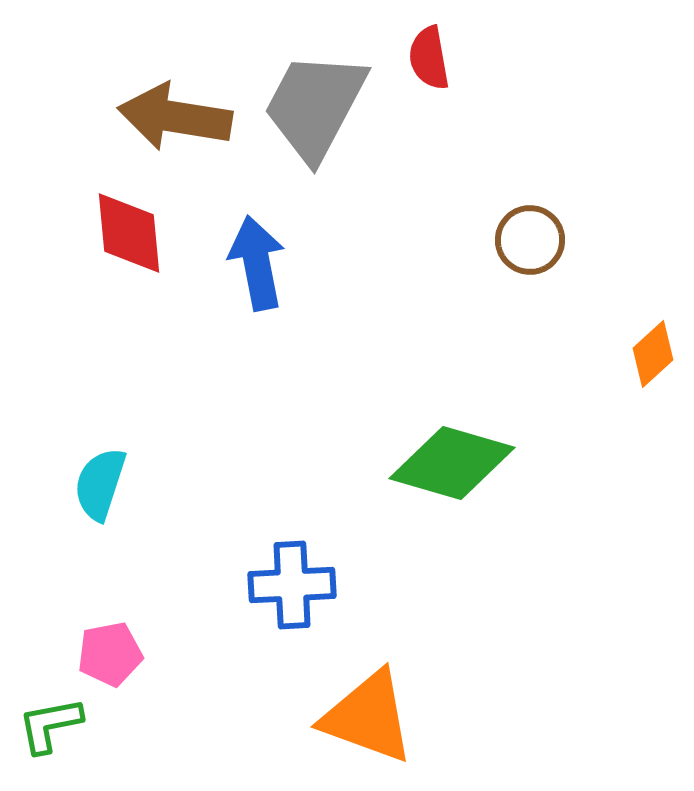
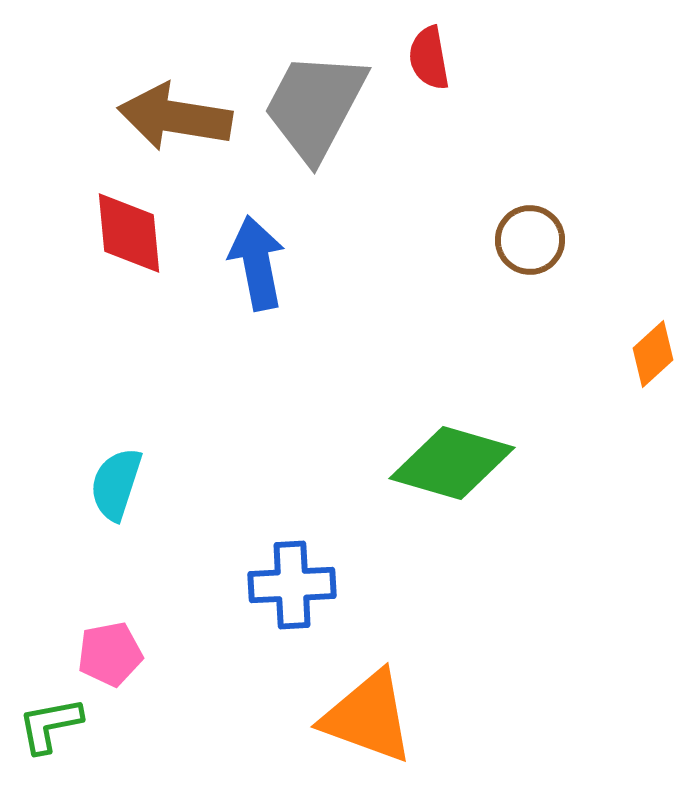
cyan semicircle: moved 16 px right
